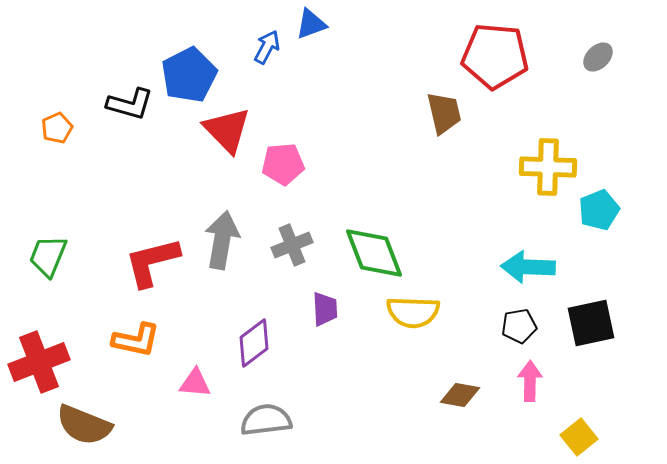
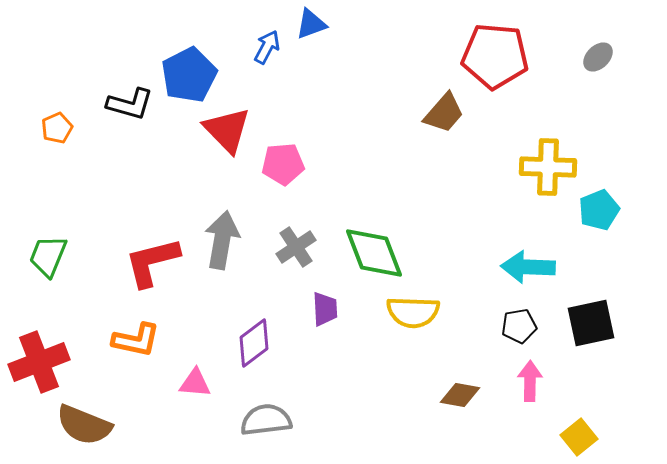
brown trapezoid: rotated 54 degrees clockwise
gray cross: moved 4 px right, 2 px down; rotated 12 degrees counterclockwise
